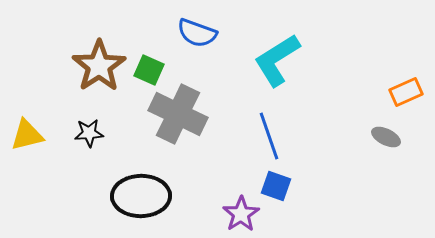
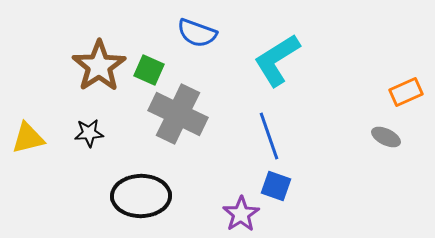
yellow triangle: moved 1 px right, 3 px down
